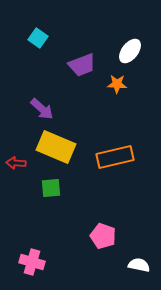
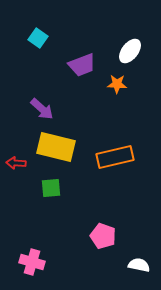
yellow rectangle: rotated 9 degrees counterclockwise
